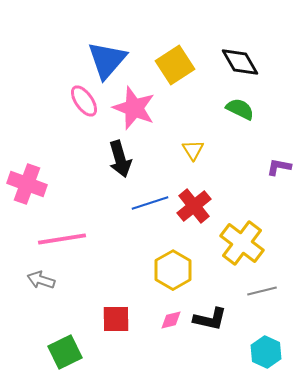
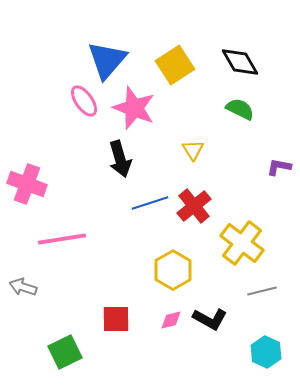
gray arrow: moved 18 px left, 7 px down
black L-shape: rotated 16 degrees clockwise
